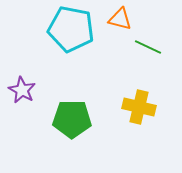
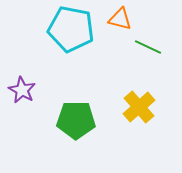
yellow cross: rotated 36 degrees clockwise
green pentagon: moved 4 px right, 1 px down
